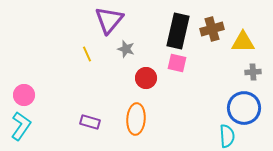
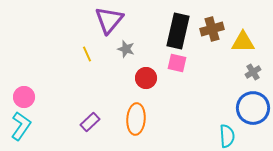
gray cross: rotated 28 degrees counterclockwise
pink circle: moved 2 px down
blue circle: moved 9 px right
purple rectangle: rotated 60 degrees counterclockwise
